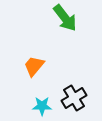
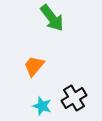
green arrow: moved 13 px left
cyan star: rotated 18 degrees clockwise
